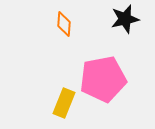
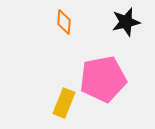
black star: moved 1 px right, 3 px down
orange diamond: moved 2 px up
